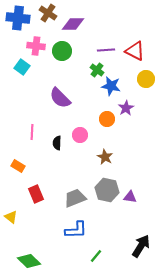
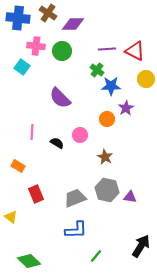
purple line: moved 1 px right, 1 px up
blue star: rotated 12 degrees counterclockwise
black semicircle: rotated 120 degrees clockwise
